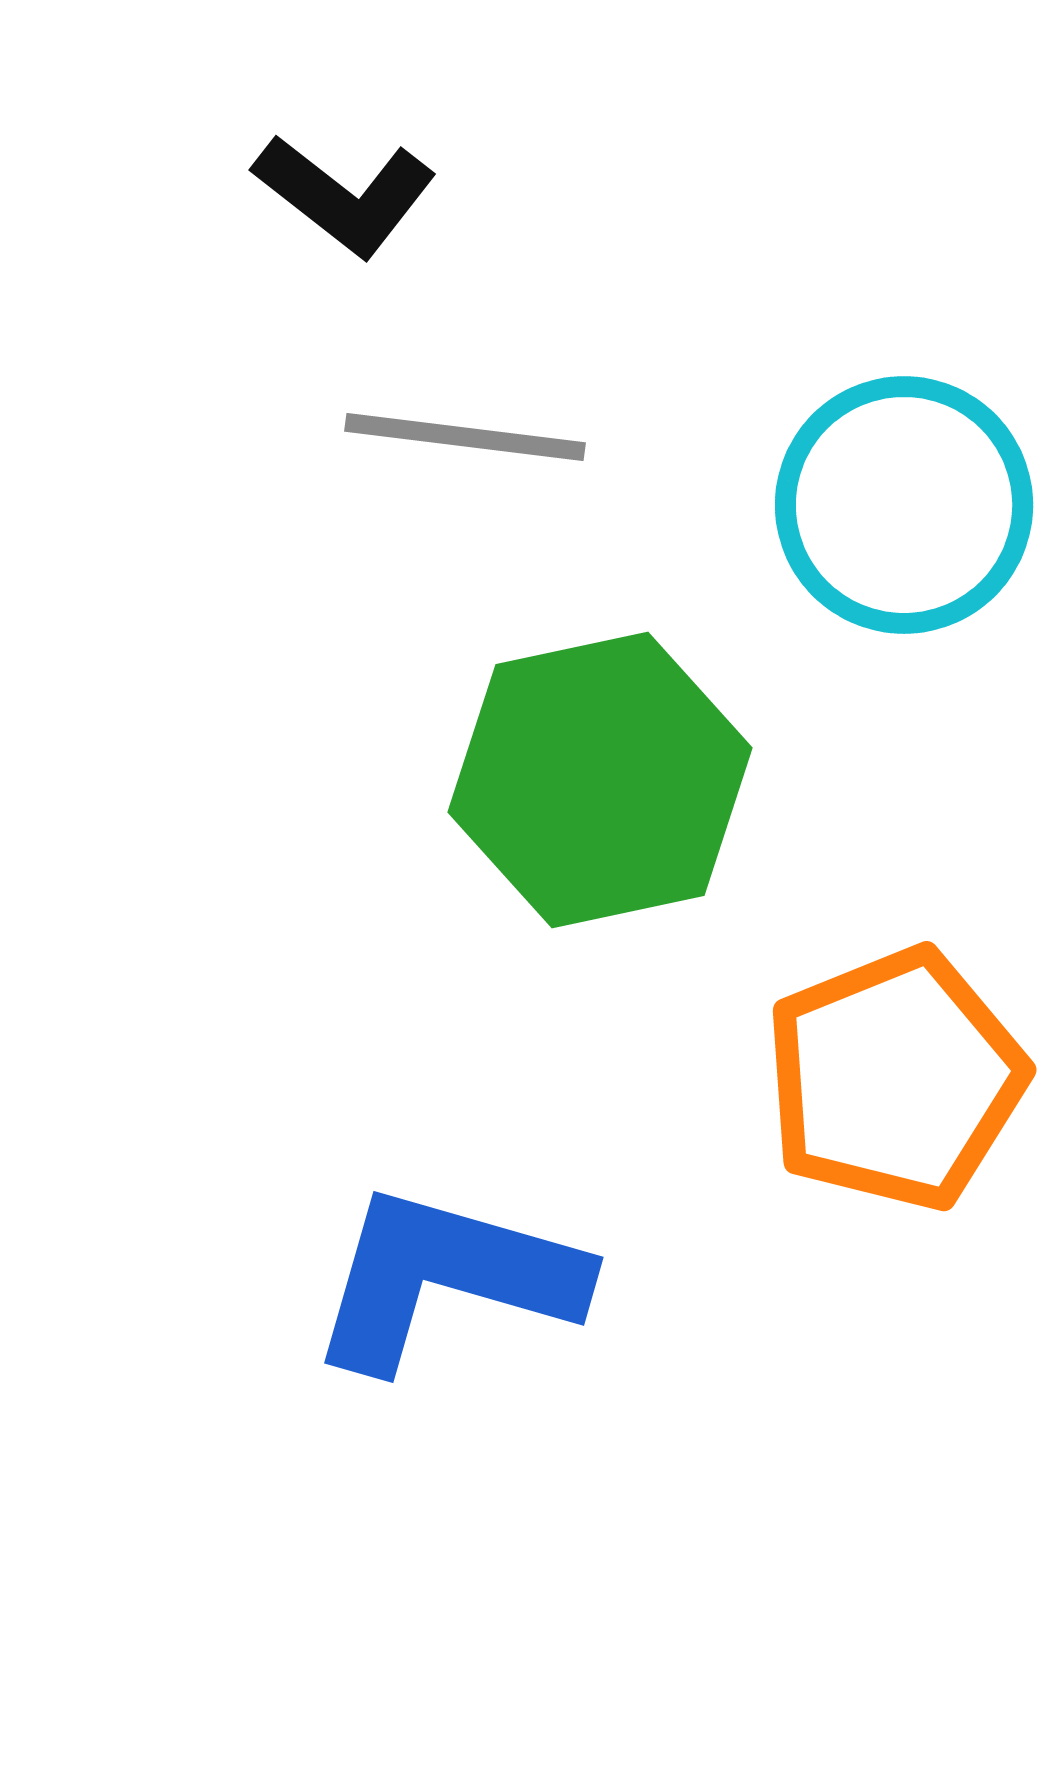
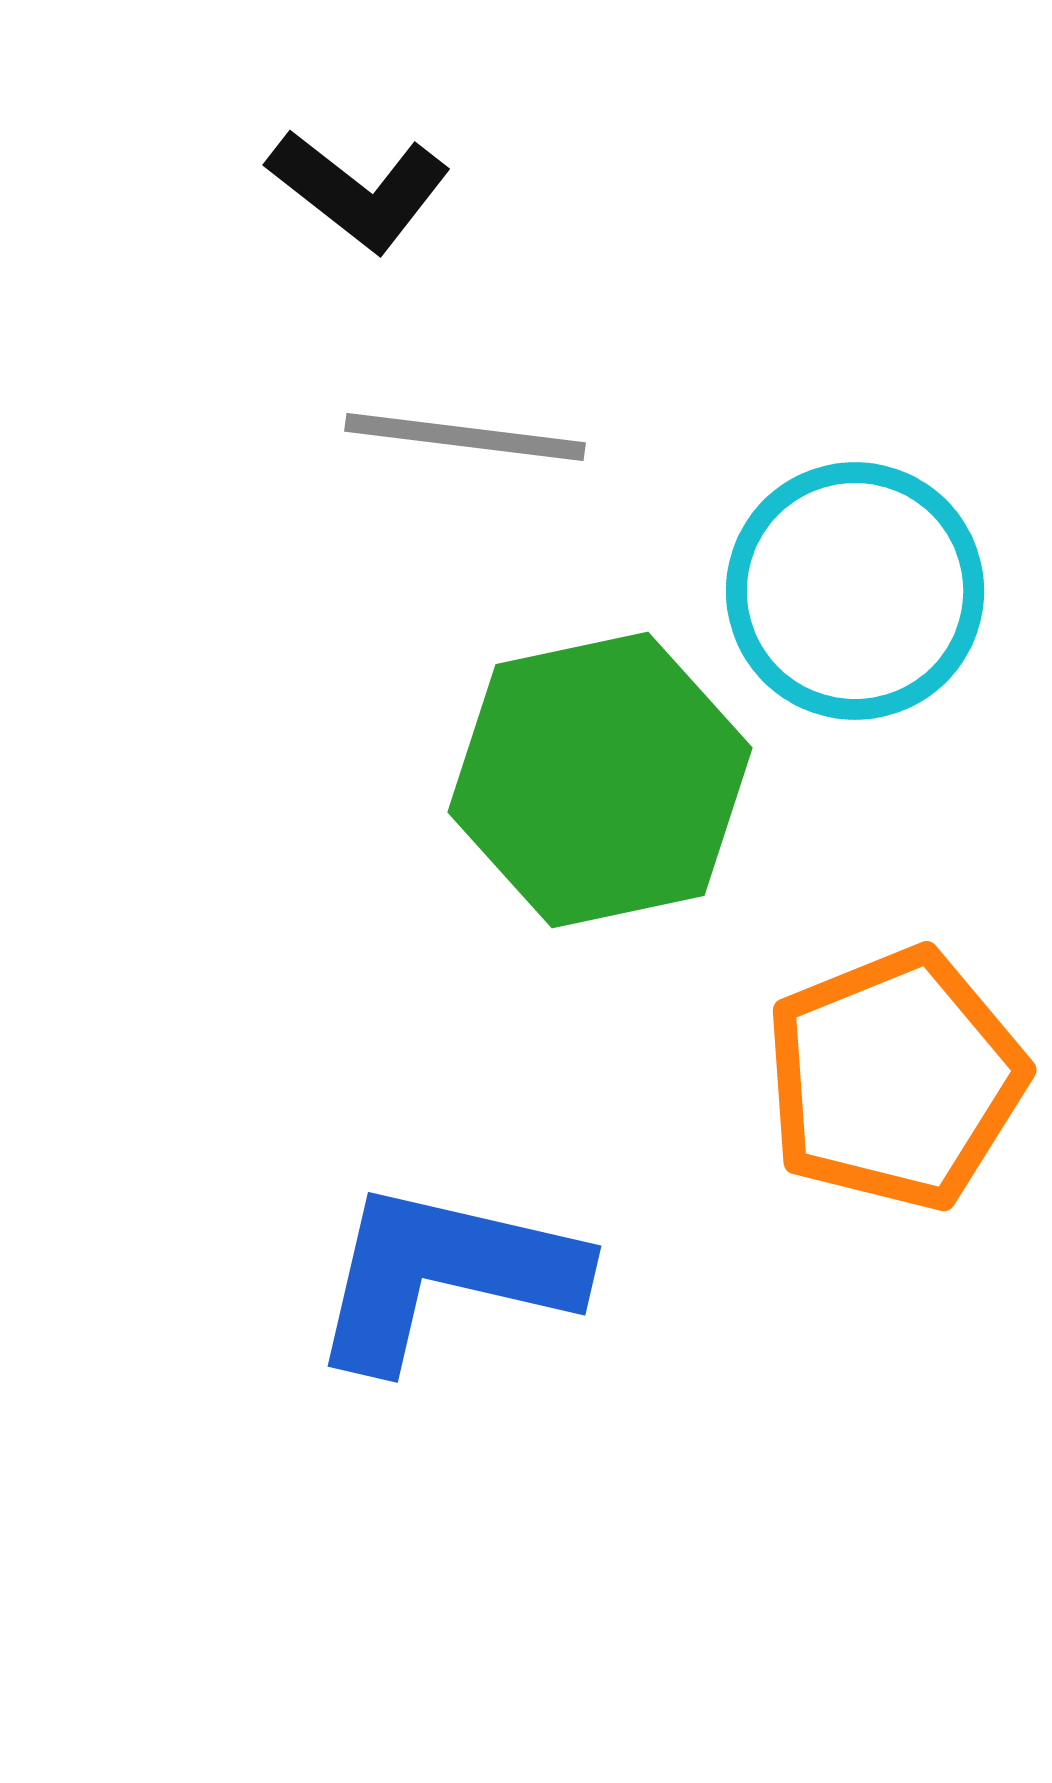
black L-shape: moved 14 px right, 5 px up
cyan circle: moved 49 px left, 86 px down
blue L-shape: moved 1 px left, 3 px up; rotated 3 degrees counterclockwise
